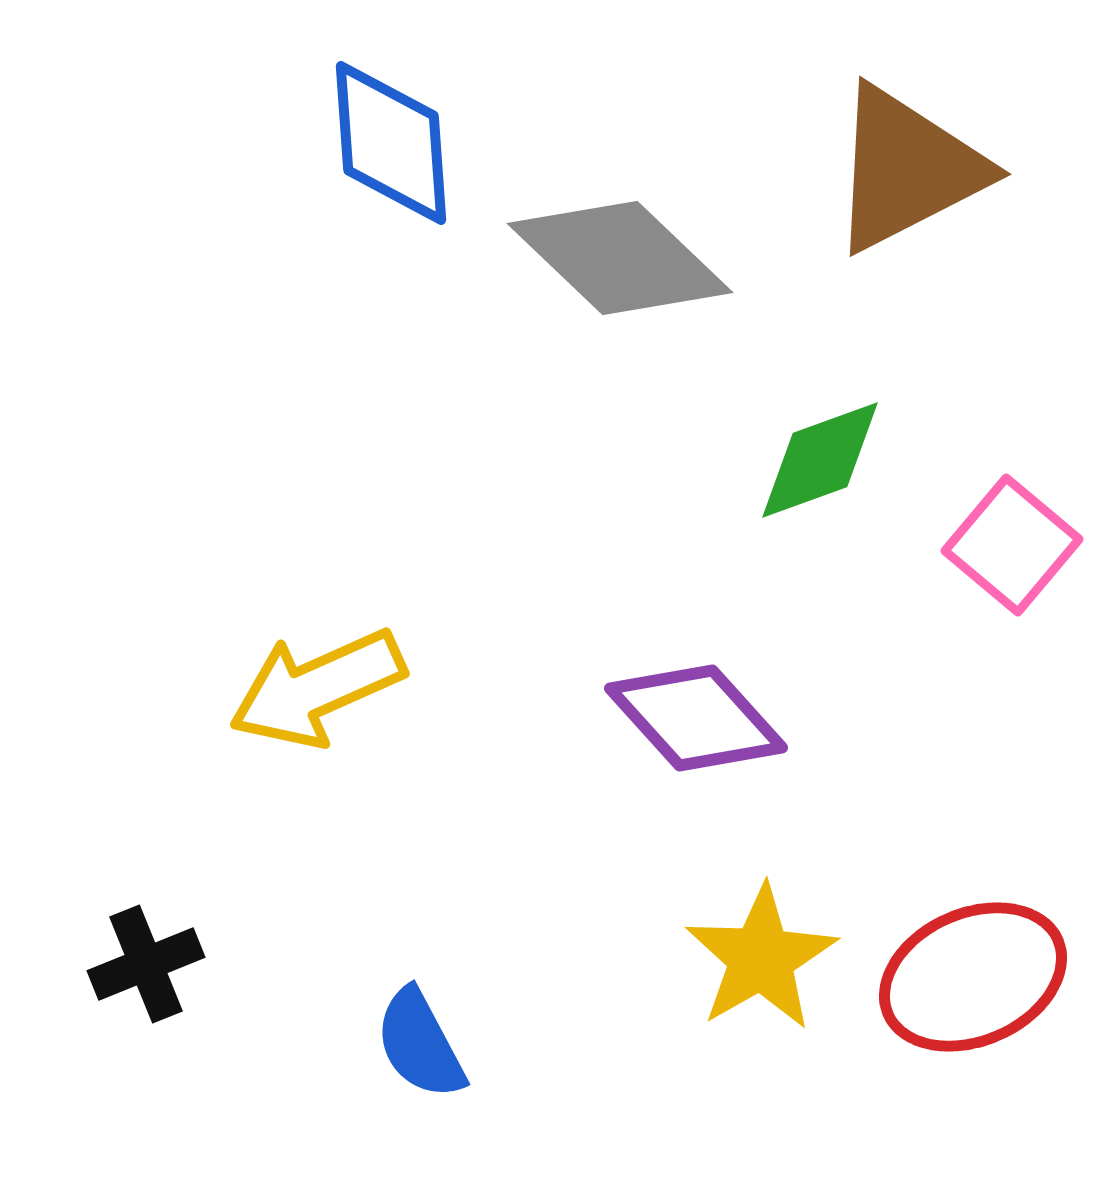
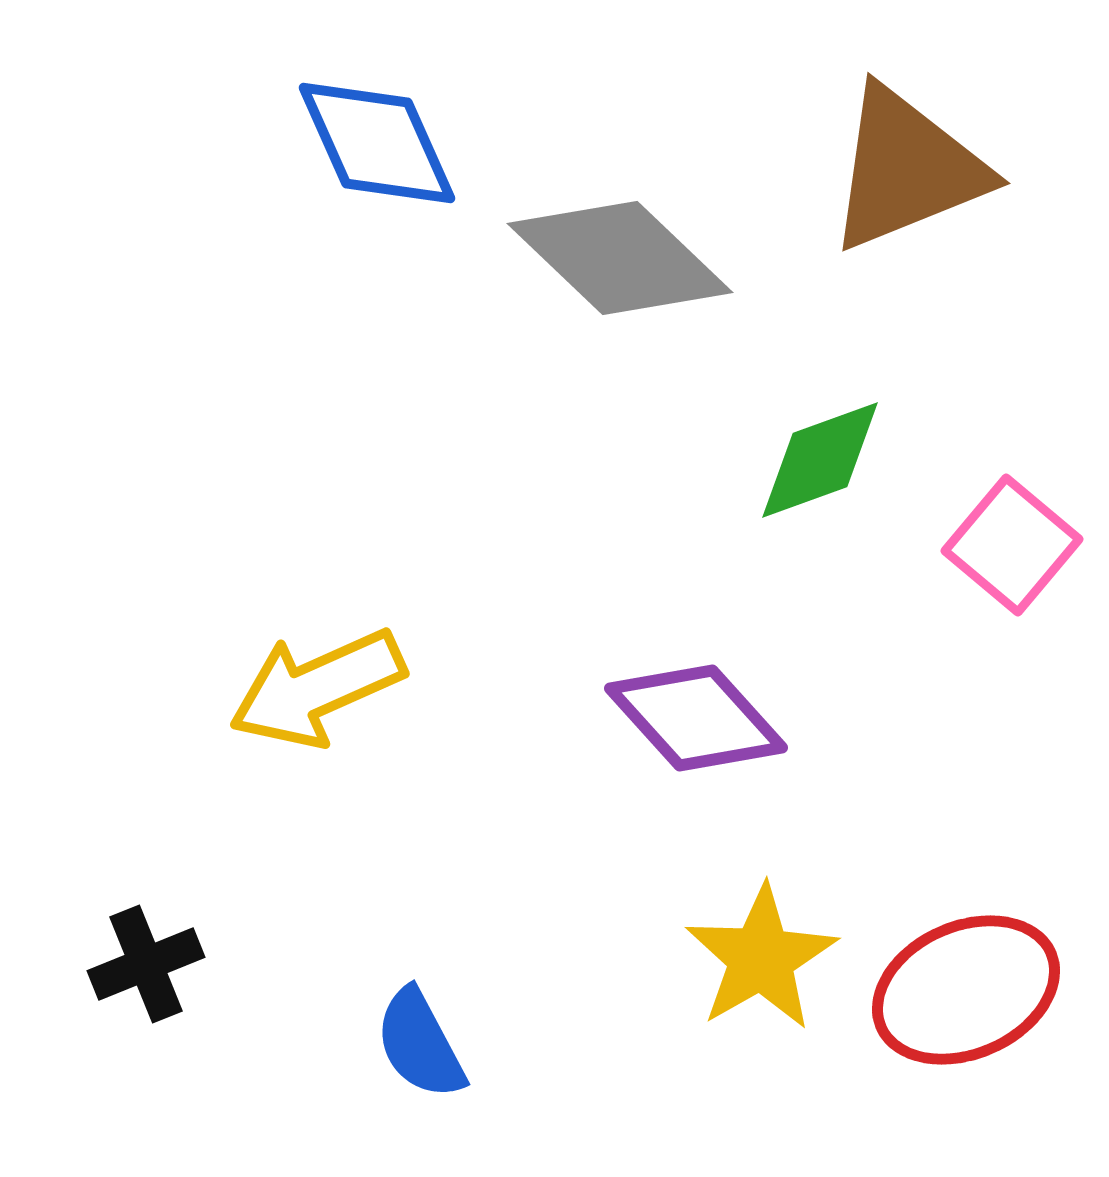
blue diamond: moved 14 px left; rotated 20 degrees counterclockwise
brown triangle: rotated 5 degrees clockwise
red ellipse: moved 7 px left, 13 px down
